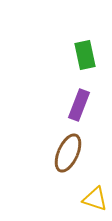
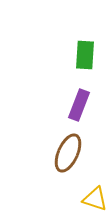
green rectangle: rotated 16 degrees clockwise
